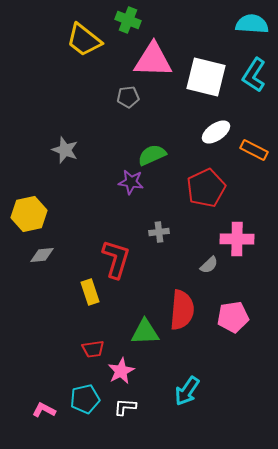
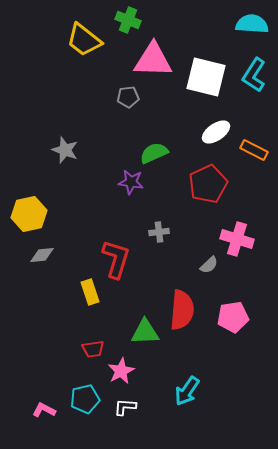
green semicircle: moved 2 px right, 2 px up
red pentagon: moved 2 px right, 4 px up
pink cross: rotated 16 degrees clockwise
